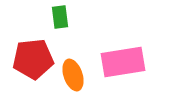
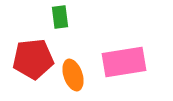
pink rectangle: moved 1 px right
